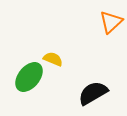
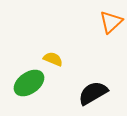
green ellipse: moved 6 px down; rotated 16 degrees clockwise
